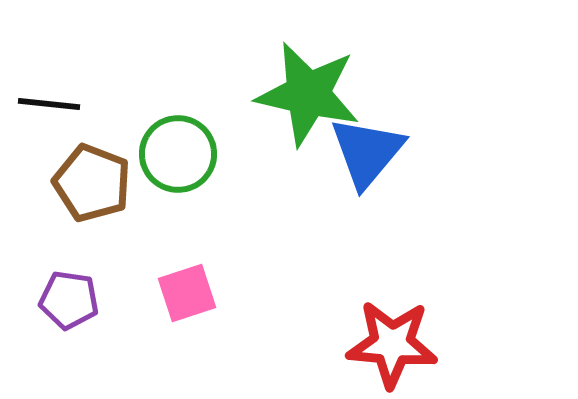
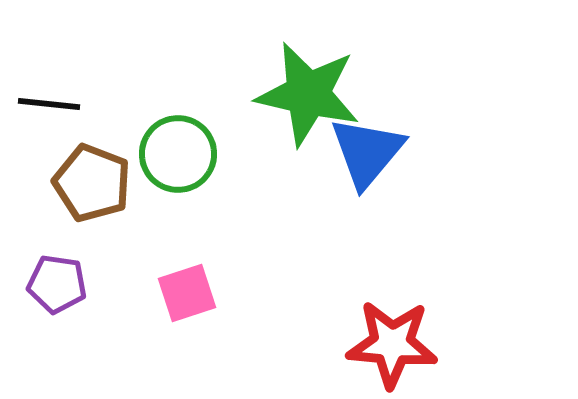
purple pentagon: moved 12 px left, 16 px up
